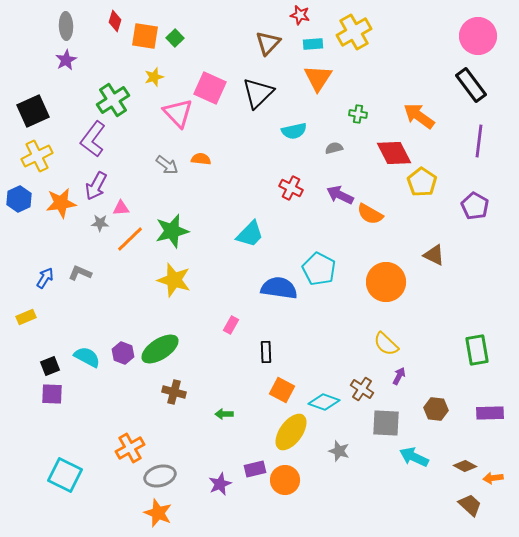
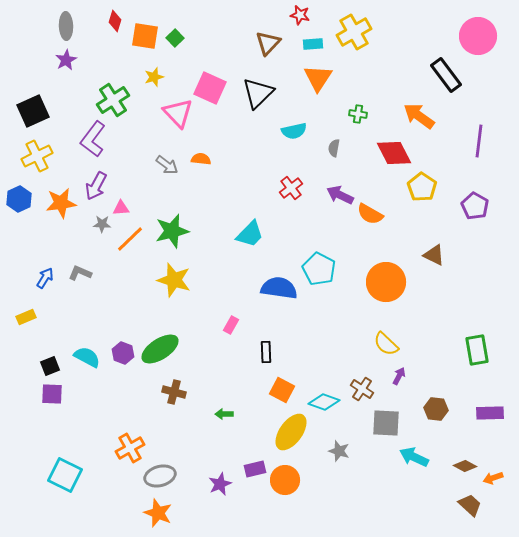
black rectangle at (471, 85): moved 25 px left, 10 px up
gray semicircle at (334, 148): rotated 66 degrees counterclockwise
yellow pentagon at (422, 182): moved 5 px down
red cross at (291, 188): rotated 25 degrees clockwise
gray star at (100, 223): moved 2 px right, 1 px down
orange arrow at (493, 478): rotated 12 degrees counterclockwise
